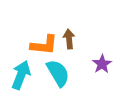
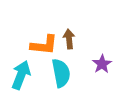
cyan semicircle: moved 3 px right; rotated 20 degrees clockwise
